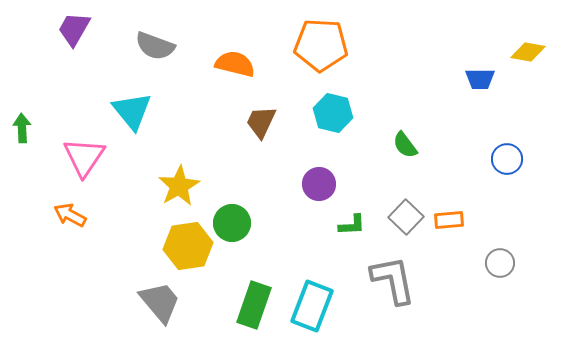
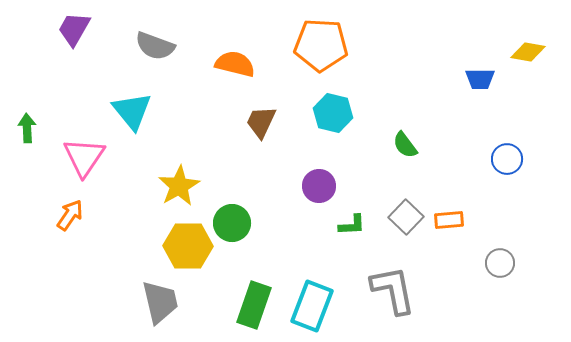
green arrow: moved 5 px right
purple circle: moved 2 px down
orange arrow: rotated 96 degrees clockwise
yellow hexagon: rotated 9 degrees clockwise
gray L-shape: moved 10 px down
gray trapezoid: rotated 27 degrees clockwise
